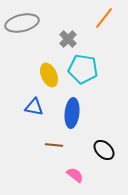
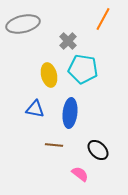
orange line: moved 1 px left, 1 px down; rotated 10 degrees counterclockwise
gray ellipse: moved 1 px right, 1 px down
gray cross: moved 2 px down
yellow ellipse: rotated 10 degrees clockwise
blue triangle: moved 1 px right, 2 px down
blue ellipse: moved 2 px left
black ellipse: moved 6 px left
pink semicircle: moved 5 px right, 1 px up
